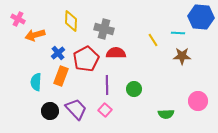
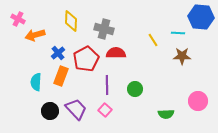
green circle: moved 1 px right
